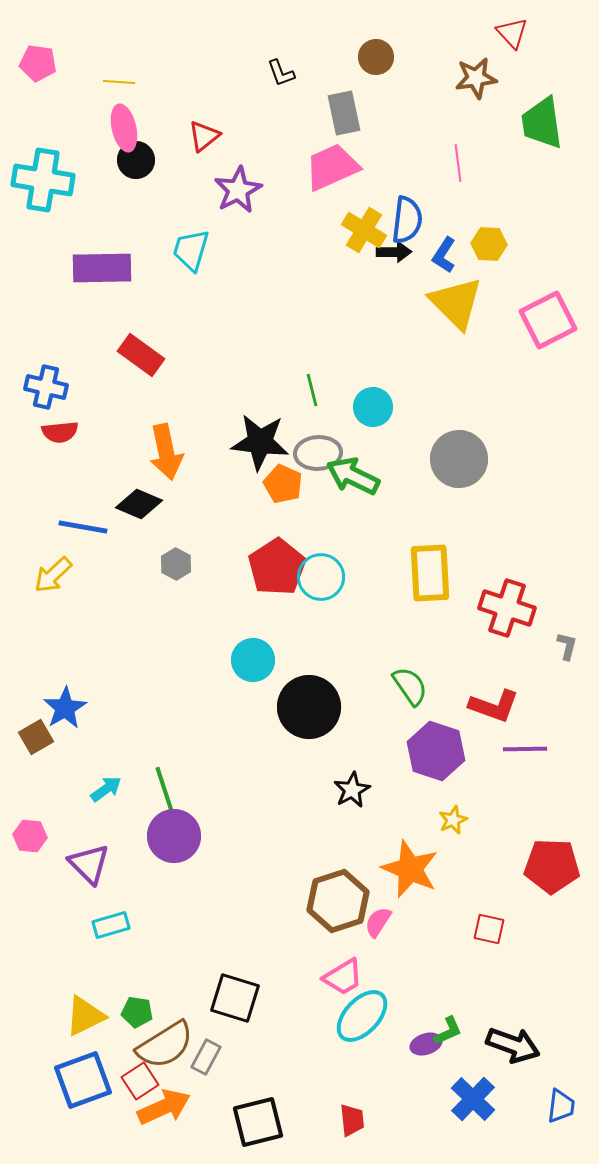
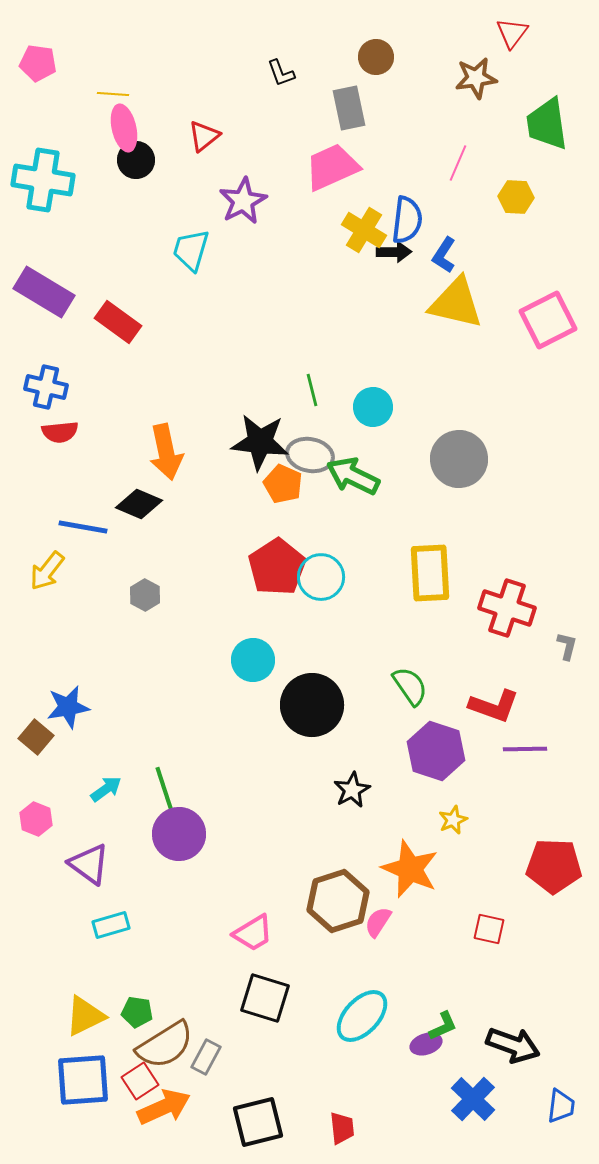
red triangle at (512, 33): rotated 20 degrees clockwise
yellow line at (119, 82): moved 6 px left, 12 px down
gray rectangle at (344, 113): moved 5 px right, 5 px up
green trapezoid at (542, 123): moved 5 px right, 1 px down
pink line at (458, 163): rotated 30 degrees clockwise
purple star at (238, 190): moved 5 px right, 11 px down
yellow hexagon at (489, 244): moved 27 px right, 47 px up
purple rectangle at (102, 268): moved 58 px left, 24 px down; rotated 32 degrees clockwise
yellow triangle at (456, 303): rotated 32 degrees counterclockwise
red rectangle at (141, 355): moved 23 px left, 33 px up
gray ellipse at (318, 453): moved 8 px left, 2 px down; rotated 15 degrees clockwise
gray hexagon at (176, 564): moved 31 px left, 31 px down
yellow arrow at (53, 575): moved 6 px left, 4 px up; rotated 9 degrees counterclockwise
black circle at (309, 707): moved 3 px right, 2 px up
blue star at (65, 708): moved 3 px right, 1 px up; rotated 21 degrees clockwise
brown square at (36, 737): rotated 20 degrees counterclockwise
pink hexagon at (30, 836): moved 6 px right, 17 px up; rotated 16 degrees clockwise
purple circle at (174, 836): moved 5 px right, 2 px up
purple triangle at (89, 864): rotated 9 degrees counterclockwise
red pentagon at (552, 866): moved 2 px right
pink trapezoid at (343, 977): moved 90 px left, 44 px up
black square at (235, 998): moved 30 px right
green L-shape at (448, 1031): moved 5 px left, 5 px up
blue square at (83, 1080): rotated 16 degrees clockwise
red trapezoid at (352, 1120): moved 10 px left, 8 px down
